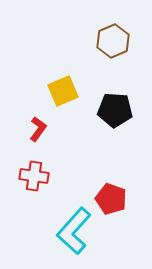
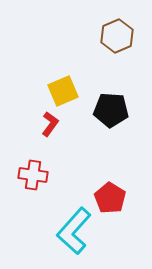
brown hexagon: moved 4 px right, 5 px up
black pentagon: moved 4 px left
red L-shape: moved 12 px right, 5 px up
red cross: moved 1 px left, 1 px up
red pentagon: moved 1 px left, 1 px up; rotated 12 degrees clockwise
